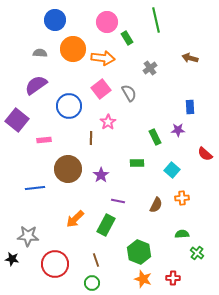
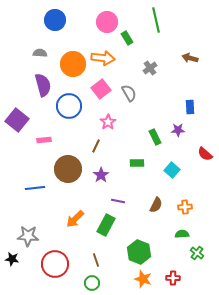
orange circle at (73, 49): moved 15 px down
purple semicircle at (36, 85): moved 7 px right; rotated 110 degrees clockwise
brown line at (91, 138): moved 5 px right, 8 px down; rotated 24 degrees clockwise
orange cross at (182, 198): moved 3 px right, 9 px down
